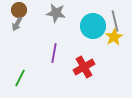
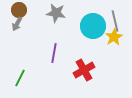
red cross: moved 3 px down
